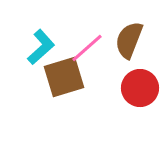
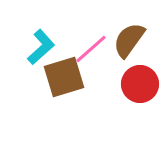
brown semicircle: rotated 15 degrees clockwise
pink line: moved 4 px right, 1 px down
red circle: moved 4 px up
